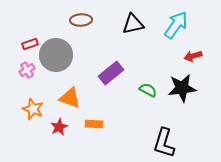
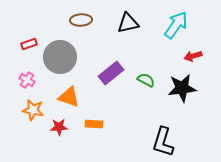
black triangle: moved 5 px left, 1 px up
red rectangle: moved 1 px left
gray circle: moved 4 px right, 2 px down
pink cross: moved 10 px down; rotated 28 degrees counterclockwise
green semicircle: moved 2 px left, 10 px up
orange triangle: moved 1 px left, 1 px up
orange star: moved 1 px down; rotated 10 degrees counterclockwise
red star: rotated 24 degrees clockwise
black L-shape: moved 1 px left, 1 px up
